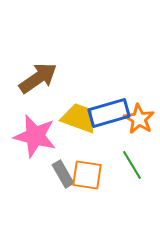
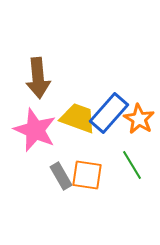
brown arrow: rotated 120 degrees clockwise
blue rectangle: rotated 33 degrees counterclockwise
yellow trapezoid: moved 1 px left
pink star: moved 6 px up; rotated 9 degrees clockwise
gray rectangle: moved 2 px left, 2 px down
